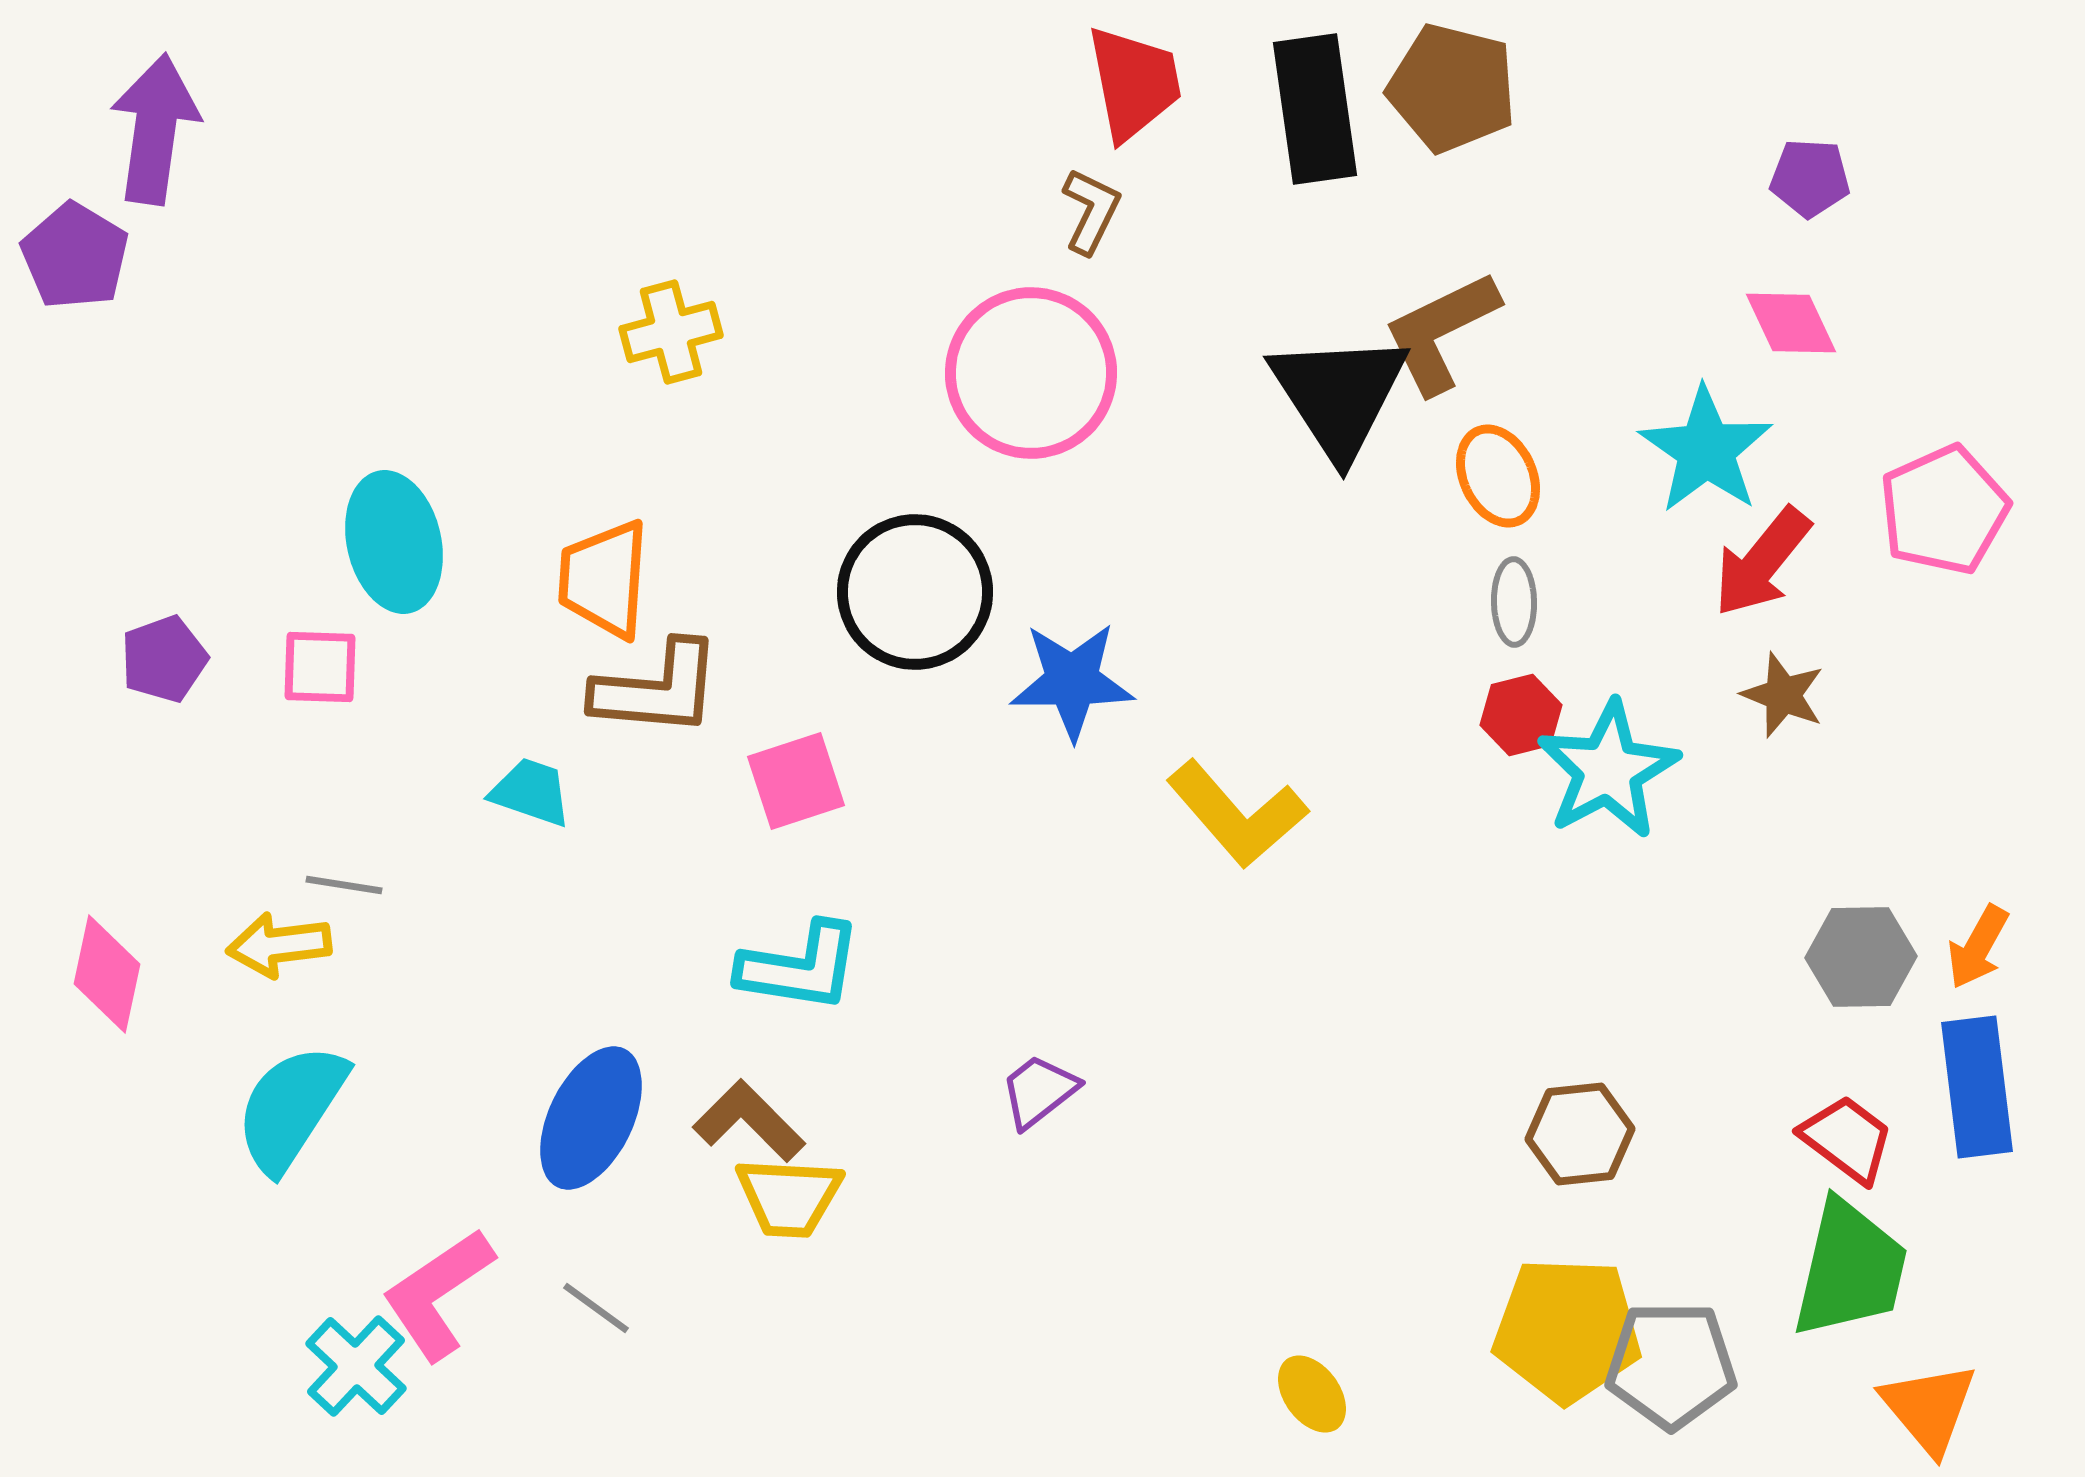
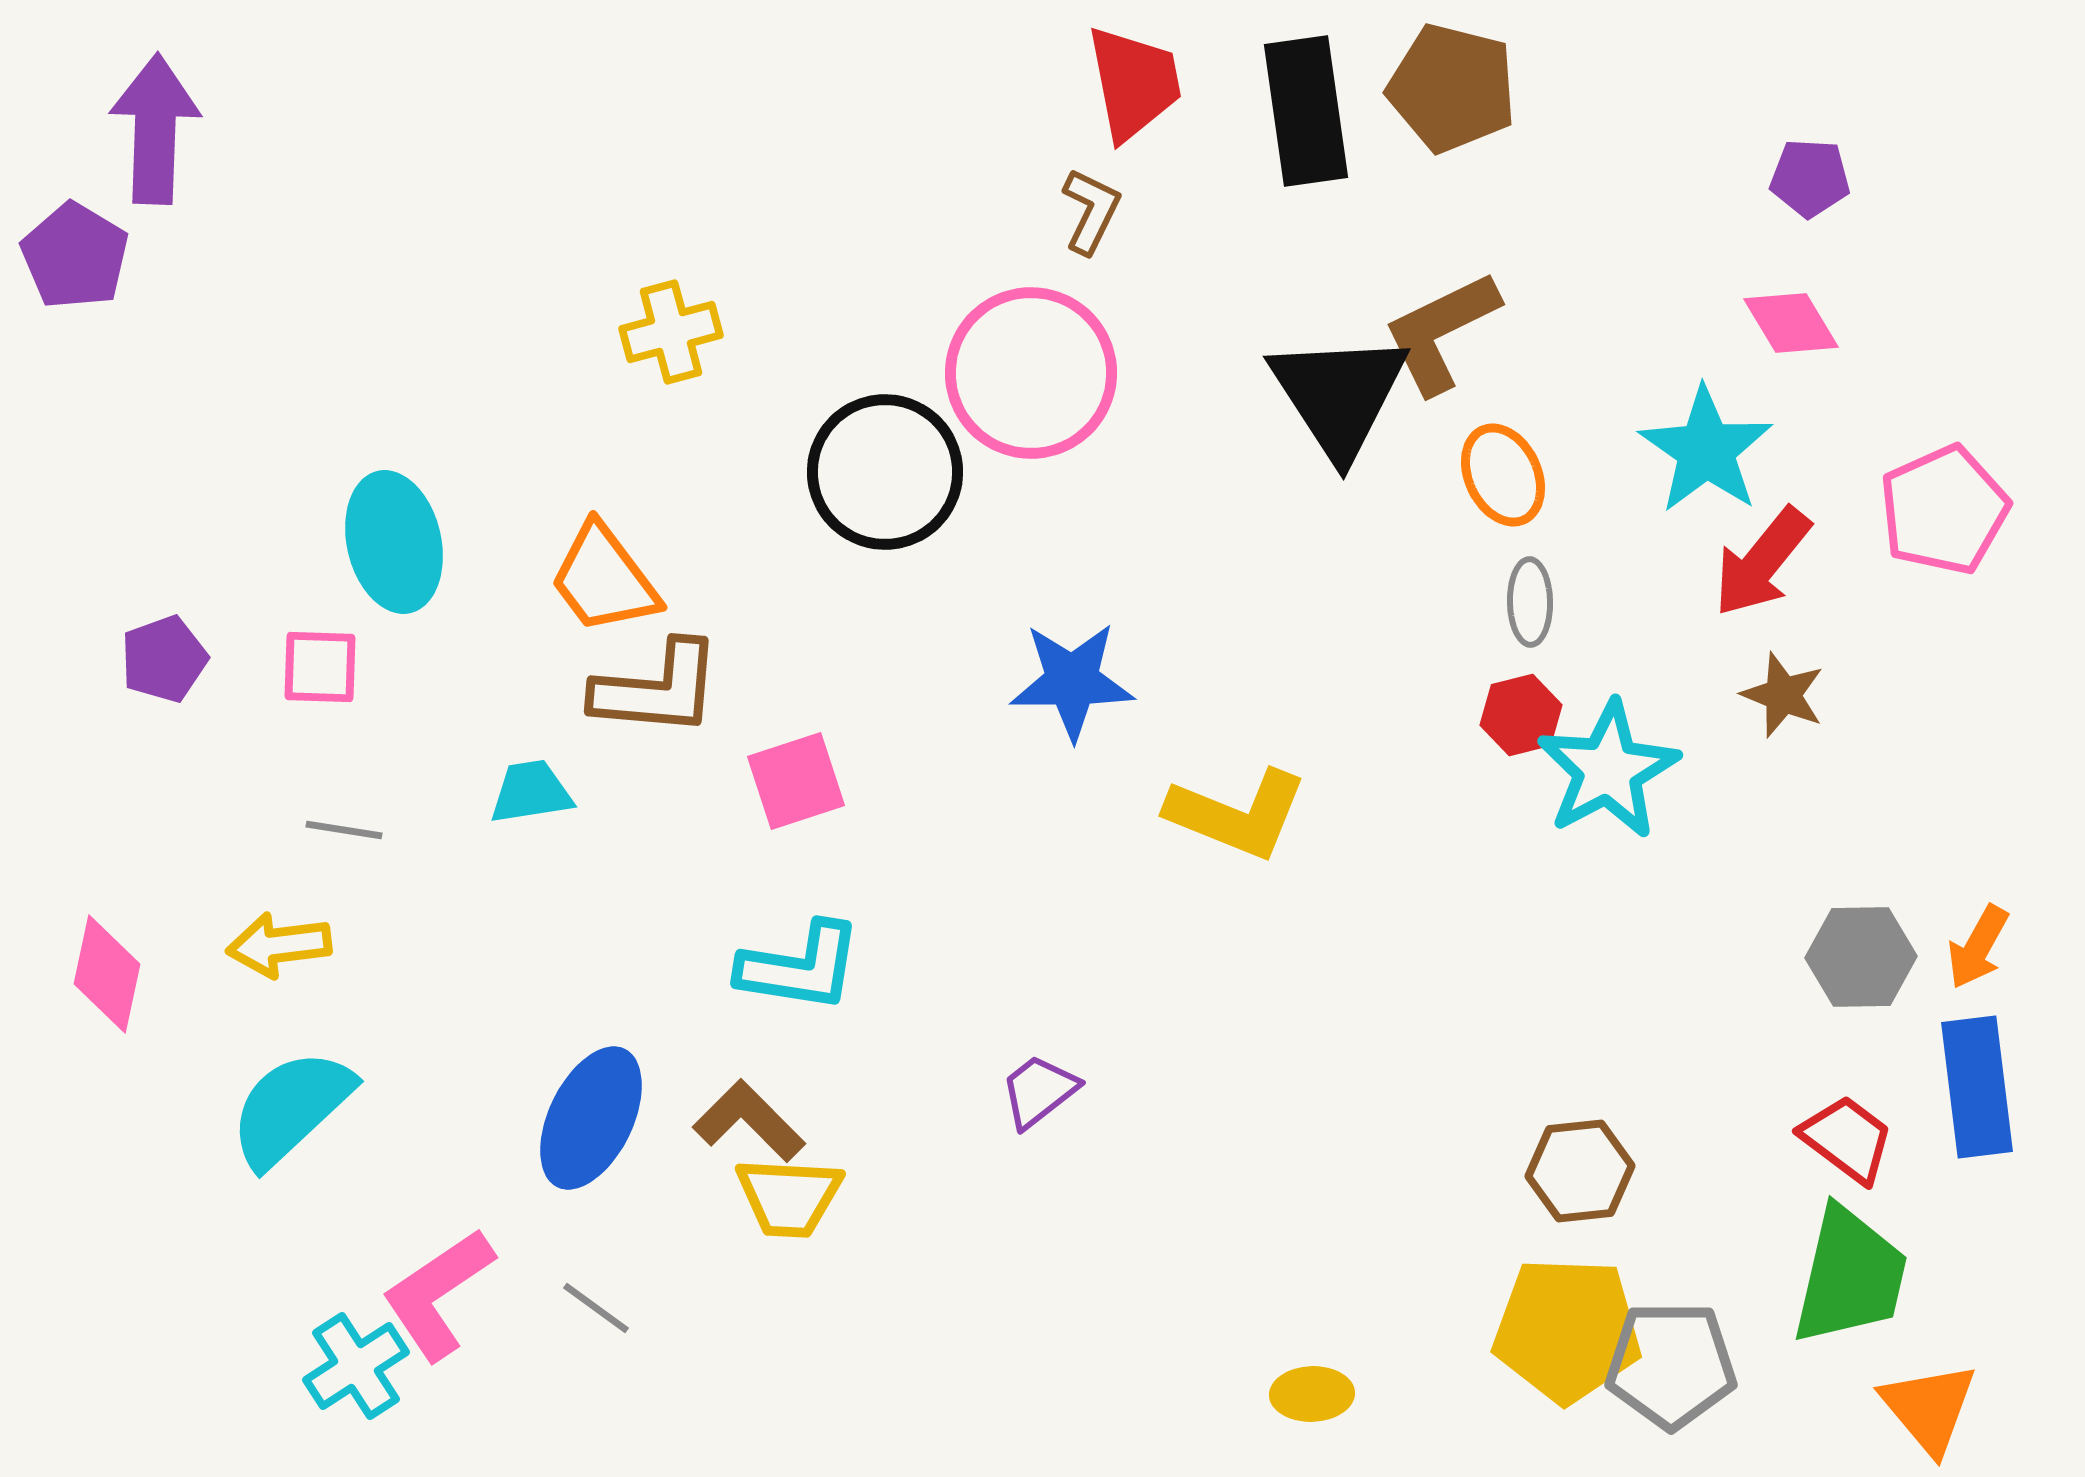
black rectangle at (1315, 109): moved 9 px left, 2 px down
purple arrow at (155, 129): rotated 6 degrees counterclockwise
pink diamond at (1791, 323): rotated 6 degrees counterclockwise
orange ellipse at (1498, 476): moved 5 px right, 1 px up
orange trapezoid at (604, 579): rotated 41 degrees counterclockwise
black circle at (915, 592): moved 30 px left, 120 px up
gray ellipse at (1514, 602): moved 16 px right
cyan trapezoid at (531, 792): rotated 28 degrees counterclockwise
yellow L-shape at (1237, 814): rotated 27 degrees counterclockwise
gray line at (344, 885): moved 55 px up
cyan semicircle at (291, 1108): rotated 14 degrees clockwise
brown hexagon at (1580, 1134): moved 37 px down
green trapezoid at (1850, 1269): moved 7 px down
cyan cross at (356, 1366): rotated 14 degrees clockwise
yellow ellipse at (1312, 1394): rotated 56 degrees counterclockwise
